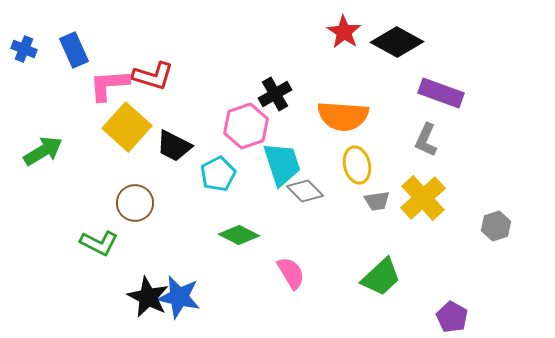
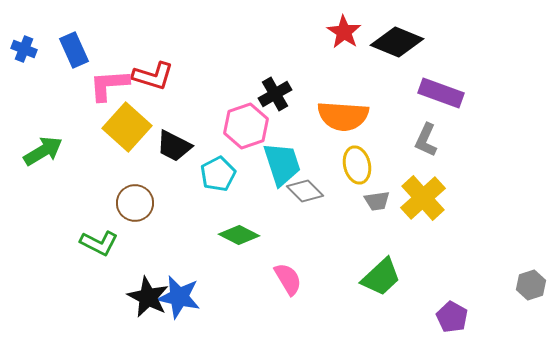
black diamond: rotated 6 degrees counterclockwise
gray hexagon: moved 35 px right, 59 px down
pink semicircle: moved 3 px left, 6 px down
